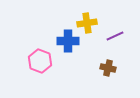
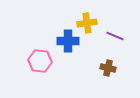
purple line: rotated 48 degrees clockwise
pink hexagon: rotated 15 degrees counterclockwise
